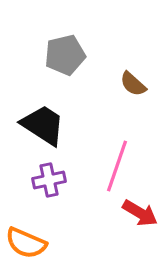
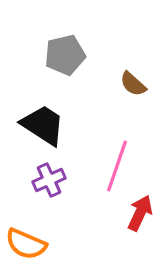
purple cross: rotated 12 degrees counterclockwise
red arrow: rotated 96 degrees counterclockwise
orange semicircle: moved 1 px down
